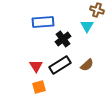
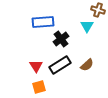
brown cross: moved 1 px right
black cross: moved 2 px left
